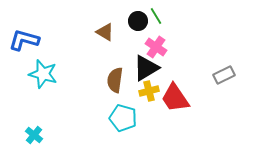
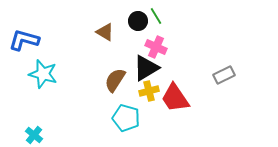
pink cross: rotated 10 degrees counterclockwise
brown semicircle: rotated 25 degrees clockwise
cyan pentagon: moved 3 px right
